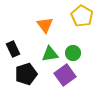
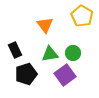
black rectangle: moved 2 px right, 1 px down
